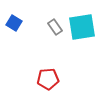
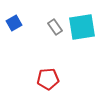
blue square: rotated 28 degrees clockwise
